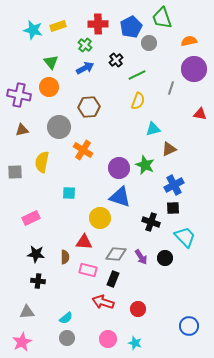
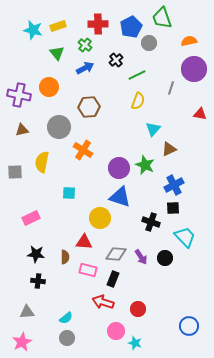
green triangle at (51, 62): moved 6 px right, 9 px up
cyan triangle at (153, 129): rotated 35 degrees counterclockwise
pink circle at (108, 339): moved 8 px right, 8 px up
